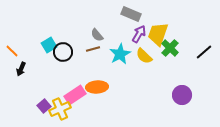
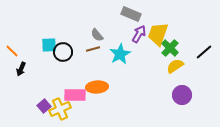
cyan square: rotated 28 degrees clockwise
yellow semicircle: moved 31 px right, 10 px down; rotated 102 degrees clockwise
pink rectangle: rotated 35 degrees clockwise
